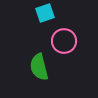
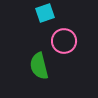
green semicircle: moved 1 px up
